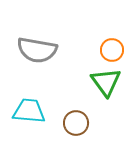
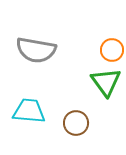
gray semicircle: moved 1 px left
